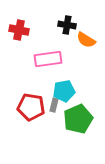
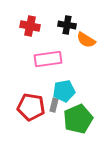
red cross: moved 11 px right, 4 px up
